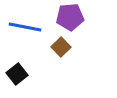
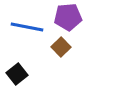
purple pentagon: moved 2 px left
blue line: moved 2 px right
